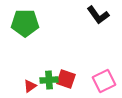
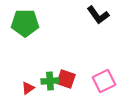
green cross: moved 1 px right, 1 px down
red triangle: moved 2 px left, 2 px down
